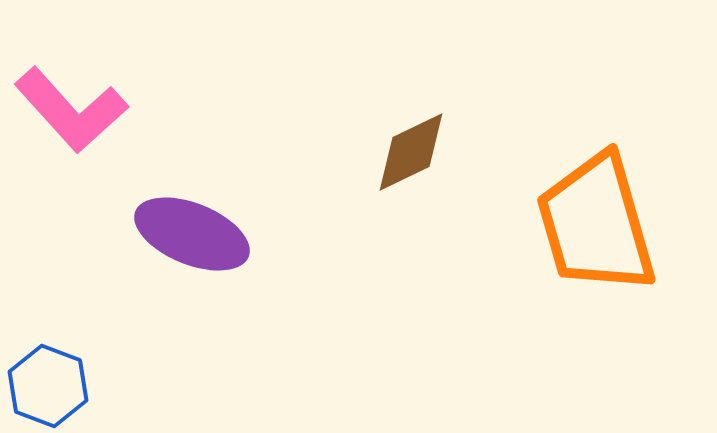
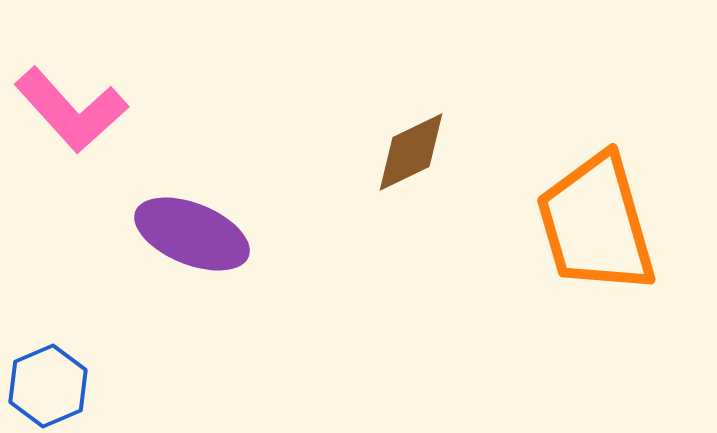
blue hexagon: rotated 16 degrees clockwise
